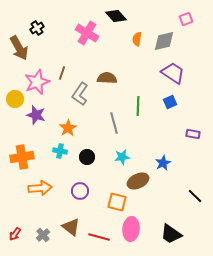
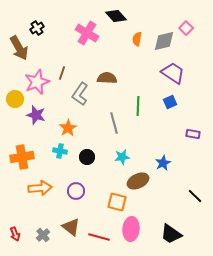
pink square: moved 9 px down; rotated 24 degrees counterclockwise
purple circle: moved 4 px left
red arrow: rotated 56 degrees counterclockwise
